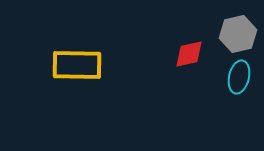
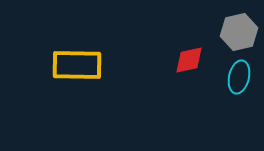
gray hexagon: moved 1 px right, 2 px up
red diamond: moved 6 px down
